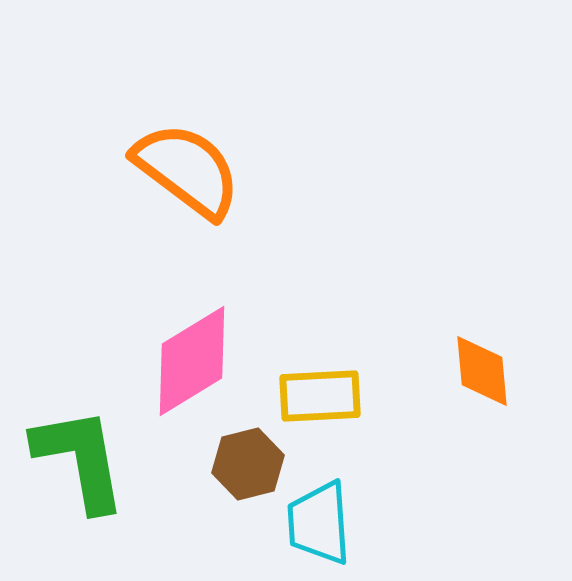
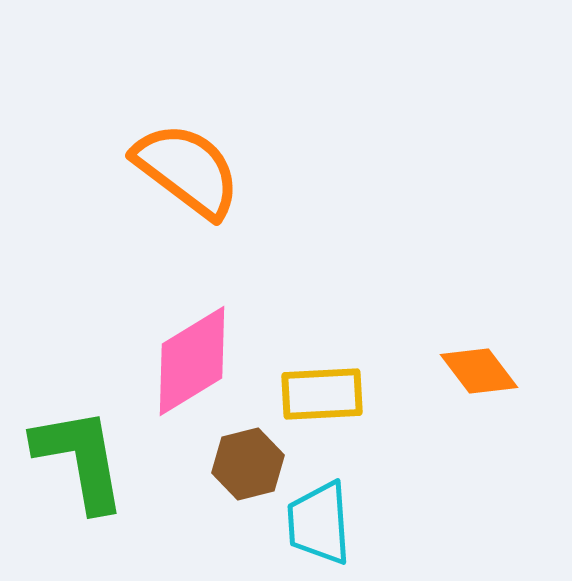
orange diamond: moved 3 px left; rotated 32 degrees counterclockwise
yellow rectangle: moved 2 px right, 2 px up
